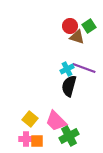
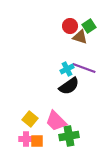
brown triangle: moved 3 px right
black semicircle: rotated 140 degrees counterclockwise
green cross: rotated 18 degrees clockwise
